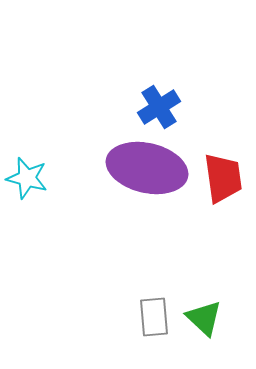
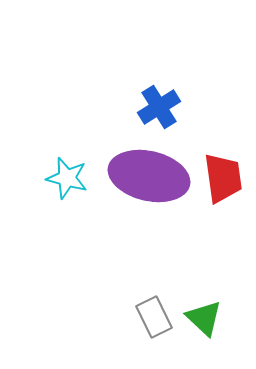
purple ellipse: moved 2 px right, 8 px down
cyan star: moved 40 px right
gray rectangle: rotated 21 degrees counterclockwise
